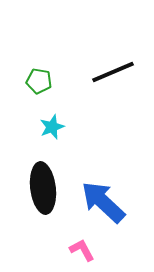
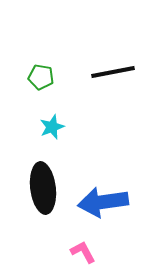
black line: rotated 12 degrees clockwise
green pentagon: moved 2 px right, 4 px up
blue arrow: rotated 51 degrees counterclockwise
pink L-shape: moved 1 px right, 2 px down
